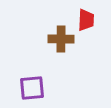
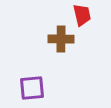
red trapezoid: moved 4 px left, 5 px up; rotated 15 degrees counterclockwise
